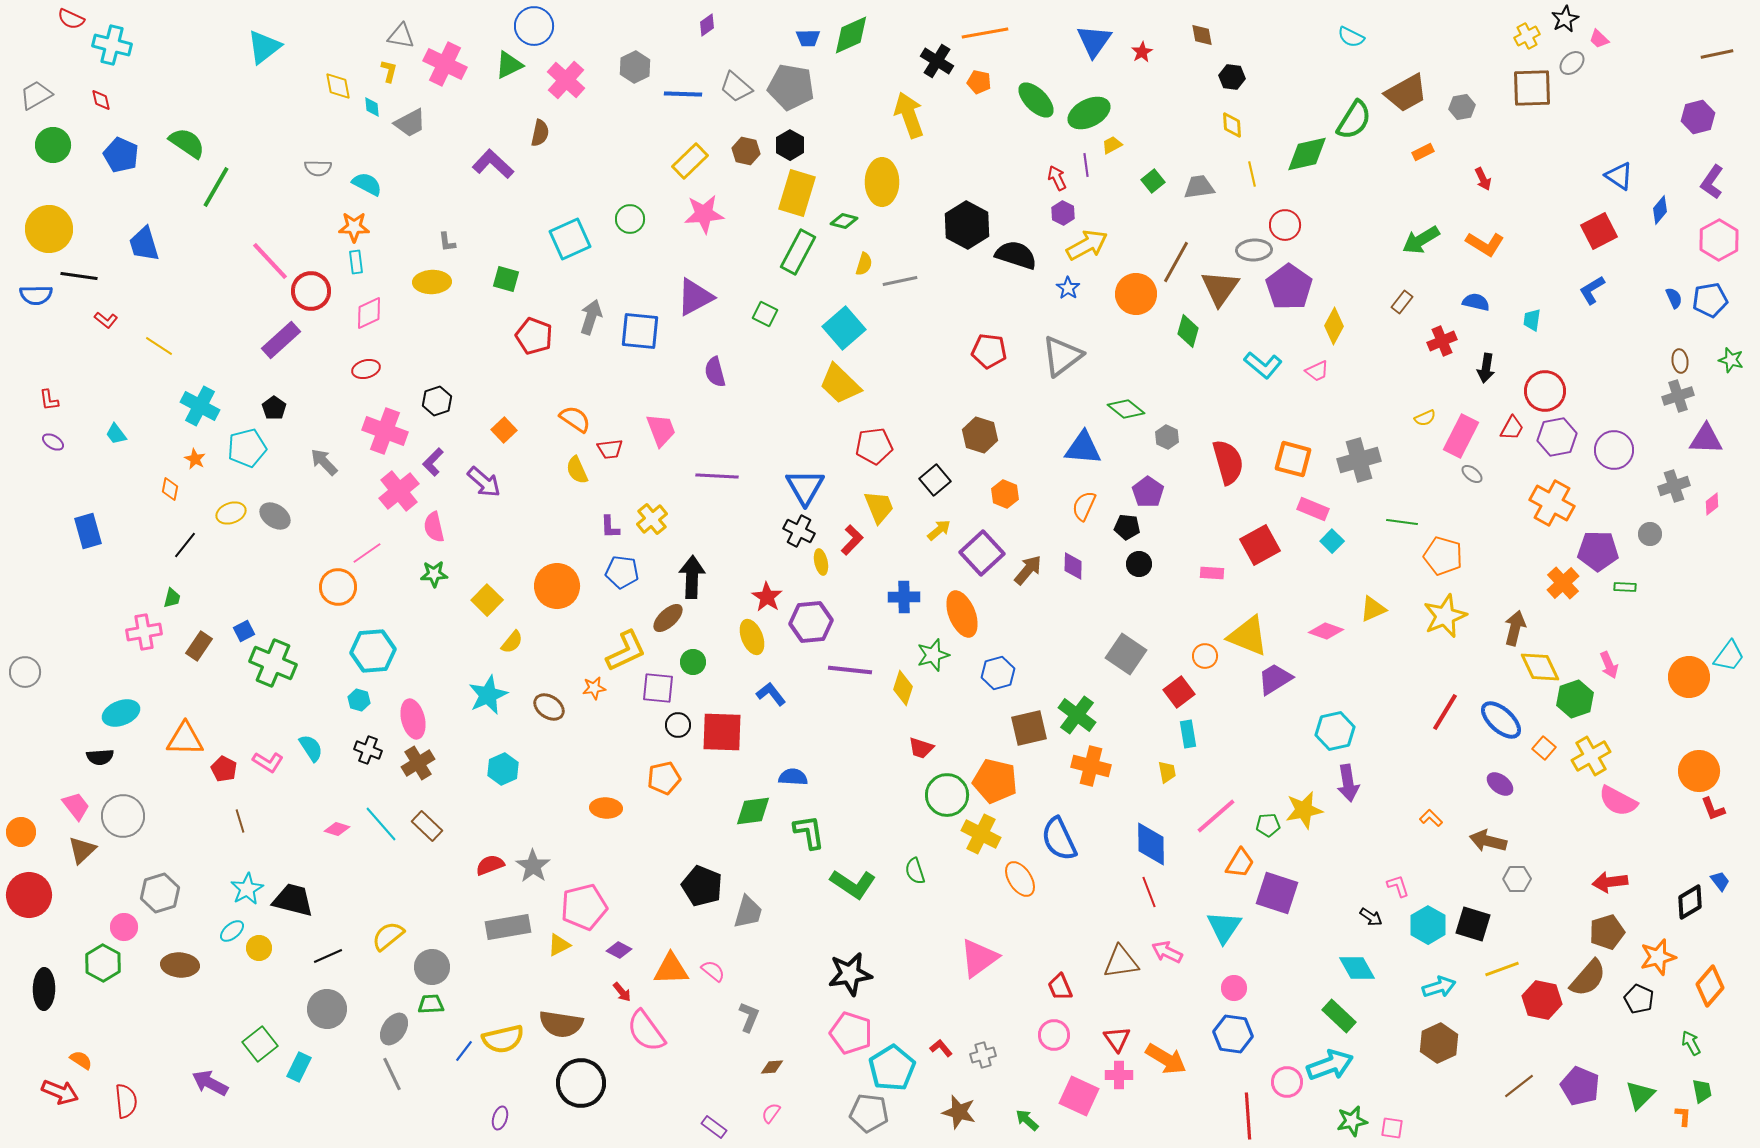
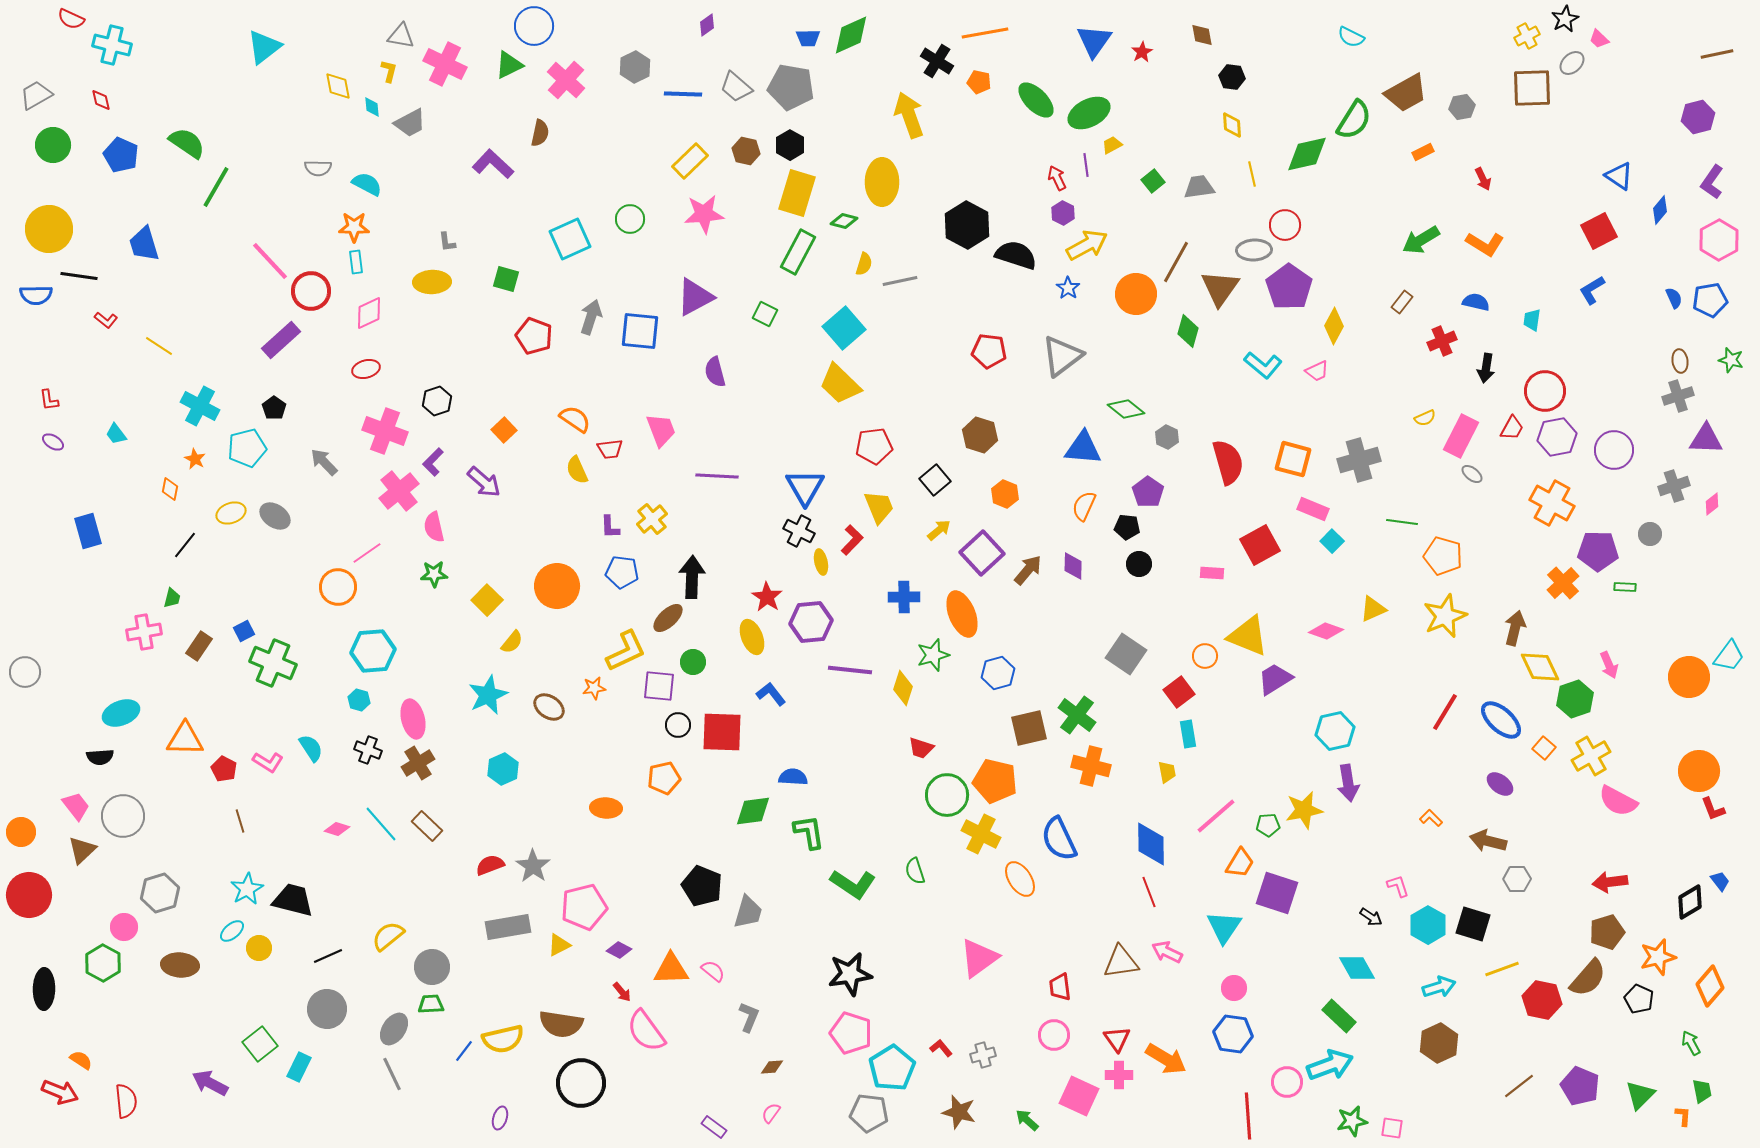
purple square at (658, 688): moved 1 px right, 2 px up
red trapezoid at (1060, 987): rotated 16 degrees clockwise
